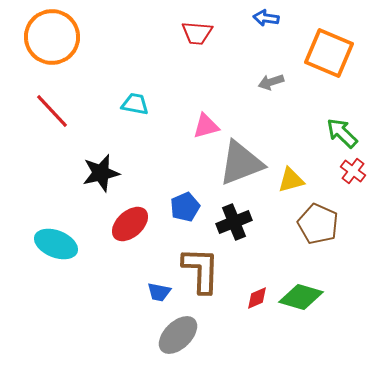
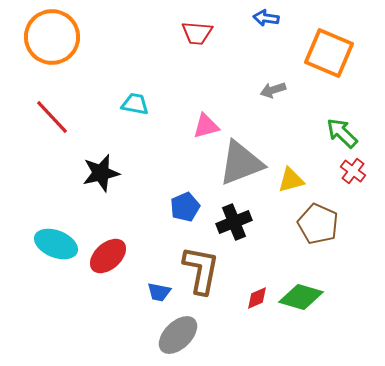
gray arrow: moved 2 px right, 8 px down
red line: moved 6 px down
red ellipse: moved 22 px left, 32 px down
brown L-shape: rotated 9 degrees clockwise
